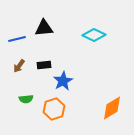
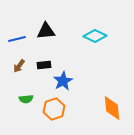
black triangle: moved 2 px right, 3 px down
cyan diamond: moved 1 px right, 1 px down
orange diamond: rotated 65 degrees counterclockwise
